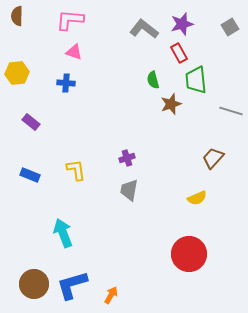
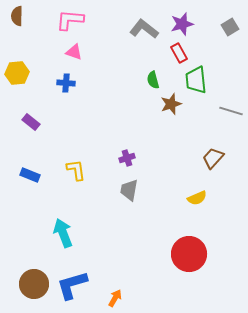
orange arrow: moved 4 px right, 3 px down
